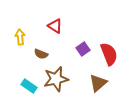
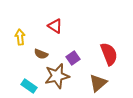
purple square: moved 10 px left, 9 px down
brown star: moved 1 px right, 3 px up
